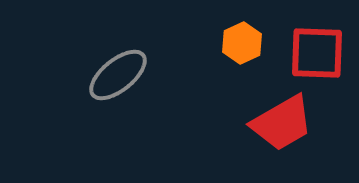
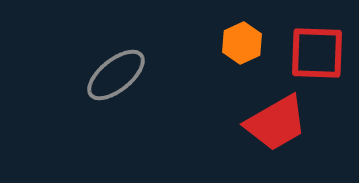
gray ellipse: moved 2 px left
red trapezoid: moved 6 px left
